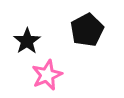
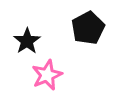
black pentagon: moved 1 px right, 2 px up
